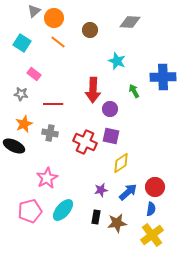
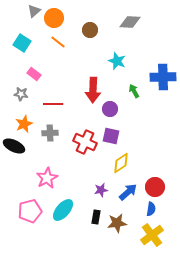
gray cross: rotated 14 degrees counterclockwise
